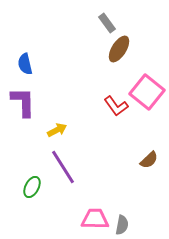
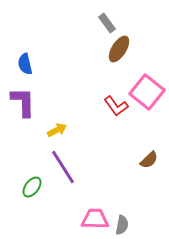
green ellipse: rotated 10 degrees clockwise
